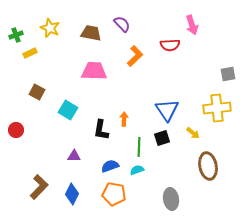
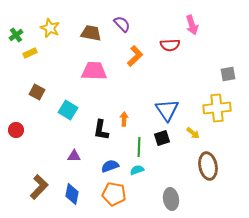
green cross: rotated 16 degrees counterclockwise
blue diamond: rotated 15 degrees counterclockwise
